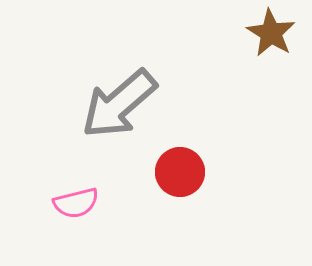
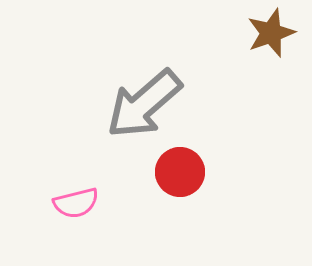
brown star: rotated 21 degrees clockwise
gray arrow: moved 25 px right
